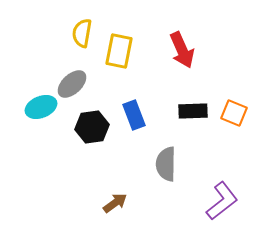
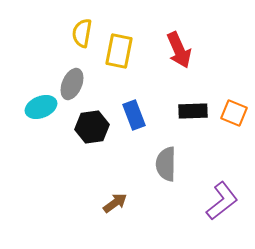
red arrow: moved 3 px left
gray ellipse: rotated 24 degrees counterclockwise
